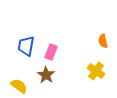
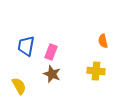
yellow cross: rotated 30 degrees counterclockwise
brown star: moved 6 px right, 1 px up; rotated 12 degrees counterclockwise
yellow semicircle: rotated 24 degrees clockwise
